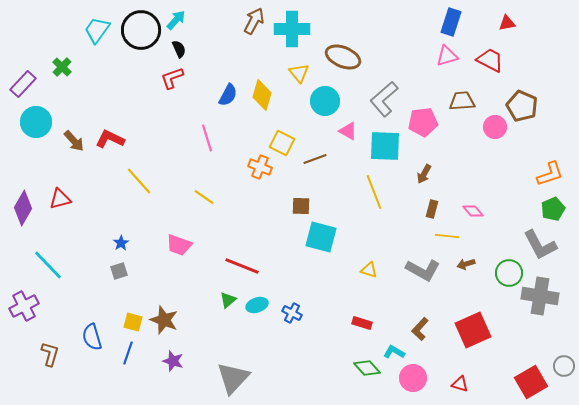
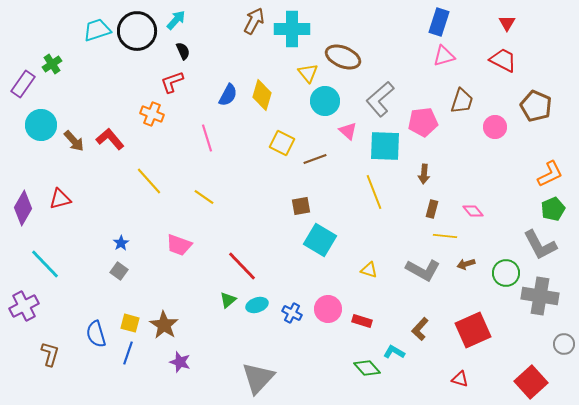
blue rectangle at (451, 22): moved 12 px left
red triangle at (507, 23): rotated 48 degrees counterclockwise
cyan trapezoid at (97, 30): rotated 36 degrees clockwise
black circle at (141, 30): moved 4 px left, 1 px down
black semicircle at (179, 49): moved 4 px right, 2 px down
pink triangle at (447, 56): moved 3 px left
red trapezoid at (490, 60): moved 13 px right
green cross at (62, 67): moved 10 px left, 3 px up; rotated 12 degrees clockwise
yellow triangle at (299, 73): moved 9 px right
red L-shape at (172, 78): moved 4 px down
purple rectangle at (23, 84): rotated 8 degrees counterclockwise
gray L-shape at (384, 99): moved 4 px left
brown trapezoid at (462, 101): rotated 112 degrees clockwise
brown pentagon at (522, 106): moved 14 px right
cyan circle at (36, 122): moved 5 px right, 3 px down
pink triangle at (348, 131): rotated 12 degrees clockwise
red L-shape at (110, 139): rotated 24 degrees clockwise
orange cross at (260, 167): moved 108 px left, 53 px up
brown arrow at (424, 174): rotated 24 degrees counterclockwise
orange L-shape at (550, 174): rotated 8 degrees counterclockwise
yellow line at (139, 181): moved 10 px right
brown square at (301, 206): rotated 12 degrees counterclockwise
yellow line at (447, 236): moved 2 px left
cyan square at (321, 237): moved 1 px left, 3 px down; rotated 16 degrees clockwise
cyan line at (48, 265): moved 3 px left, 1 px up
red line at (242, 266): rotated 24 degrees clockwise
gray square at (119, 271): rotated 36 degrees counterclockwise
green circle at (509, 273): moved 3 px left
brown star at (164, 320): moved 5 px down; rotated 12 degrees clockwise
yellow square at (133, 322): moved 3 px left, 1 px down
red rectangle at (362, 323): moved 2 px up
blue semicircle at (92, 337): moved 4 px right, 3 px up
purple star at (173, 361): moved 7 px right, 1 px down
gray circle at (564, 366): moved 22 px up
gray triangle at (233, 378): moved 25 px right
pink circle at (413, 378): moved 85 px left, 69 px up
red square at (531, 382): rotated 12 degrees counterclockwise
red triangle at (460, 384): moved 5 px up
